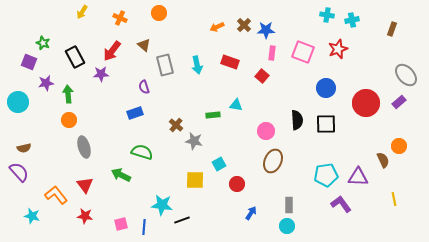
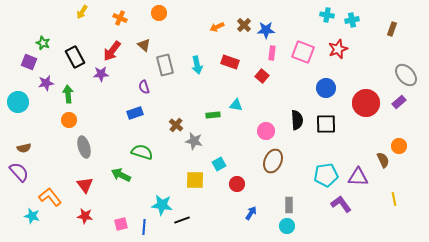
orange L-shape at (56, 195): moved 6 px left, 2 px down
